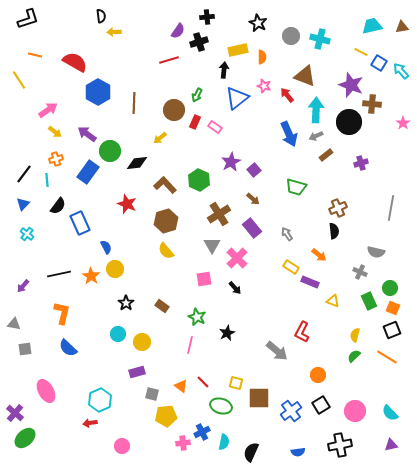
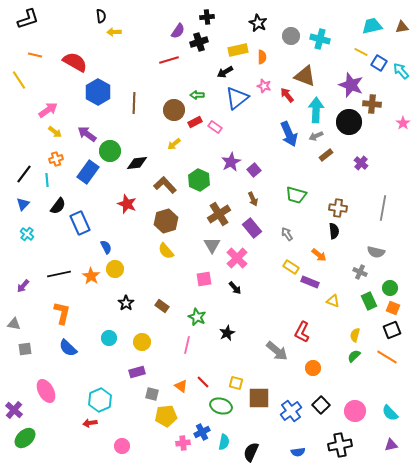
black arrow at (224, 70): moved 1 px right, 2 px down; rotated 126 degrees counterclockwise
green arrow at (197, 95): rotated 64 degrees clockwise
red rectangle at (195, 122): rotated 40 degrees clockwise
yellow arrow at (160, 138): moved 14 px right, 6 px down
purple cross at (361, 163): rotated 32 degrees counterclockwise
green trapezoid at (296, 187): moved 8 px down
brown arrow at (253, 199): rotated 24 degrees clockwise
brown cross at (338, 208): rotated 30 degrees clockwise
gray line at (391, 208): moved 8 px left
cyan circle at (118, 334): moved 9 px left, 4 px down
pink line at (190, 345): moved 3 px left
orange circle at (318, 375): moved 5 px left, 7 px up
black square at (321, 405): rotated 12 degrees counterclockwise
purple cross at (15, 413): moved 1 px left, 3 px up
